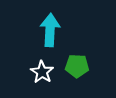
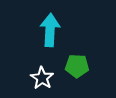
white star: moved 6 px down
